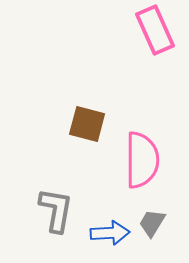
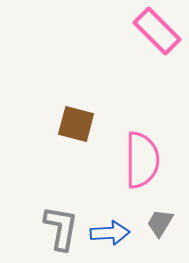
pink rectangle: moved 2 px right, 1 px down; rotated 21 degrees counterclockwise
brown square: moved 11 px left
gray L-shape: moved 5 px right, 18 px down
gray trapezoid: moved 8 px right
